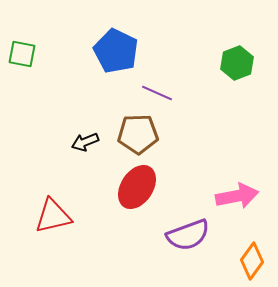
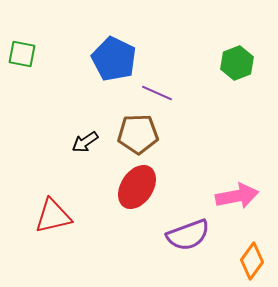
blue pentagon: moved 2 px left, 8 px down
black arrow: rotated 12 degrees counterclockwise
